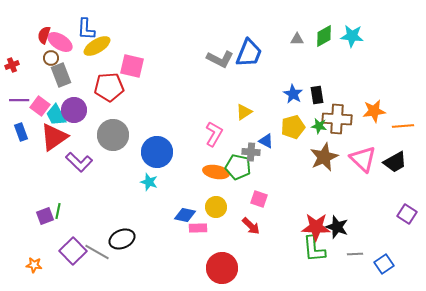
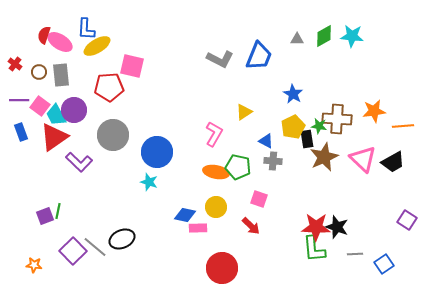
blue trapezoid at (249, 53): moved 10 px right, 3 px down
brown circle at (51, 58): moved 12 px left, 14 px down
red cross at (12, 65): moved 3 px right, 1 px up; rotated 32 degrees counterclockwise
gray rectangle at (61, 75): rotated 15 degrees clockwise
black rectangle at (317, 95): moved 10 px left, 44 px down
yellow pentagon at (293, 127): rotated 10 degrees counterclockwise
gray cross at (251, 152): moved 22 px right, 9 px down
black trapezoid at (395, 162): moved 2 px left
purple square at (407, 214): moved 6 px down
gray line at (97, 252): moved 2 px left, 5 px up; rotated 10 degrees clockwise
